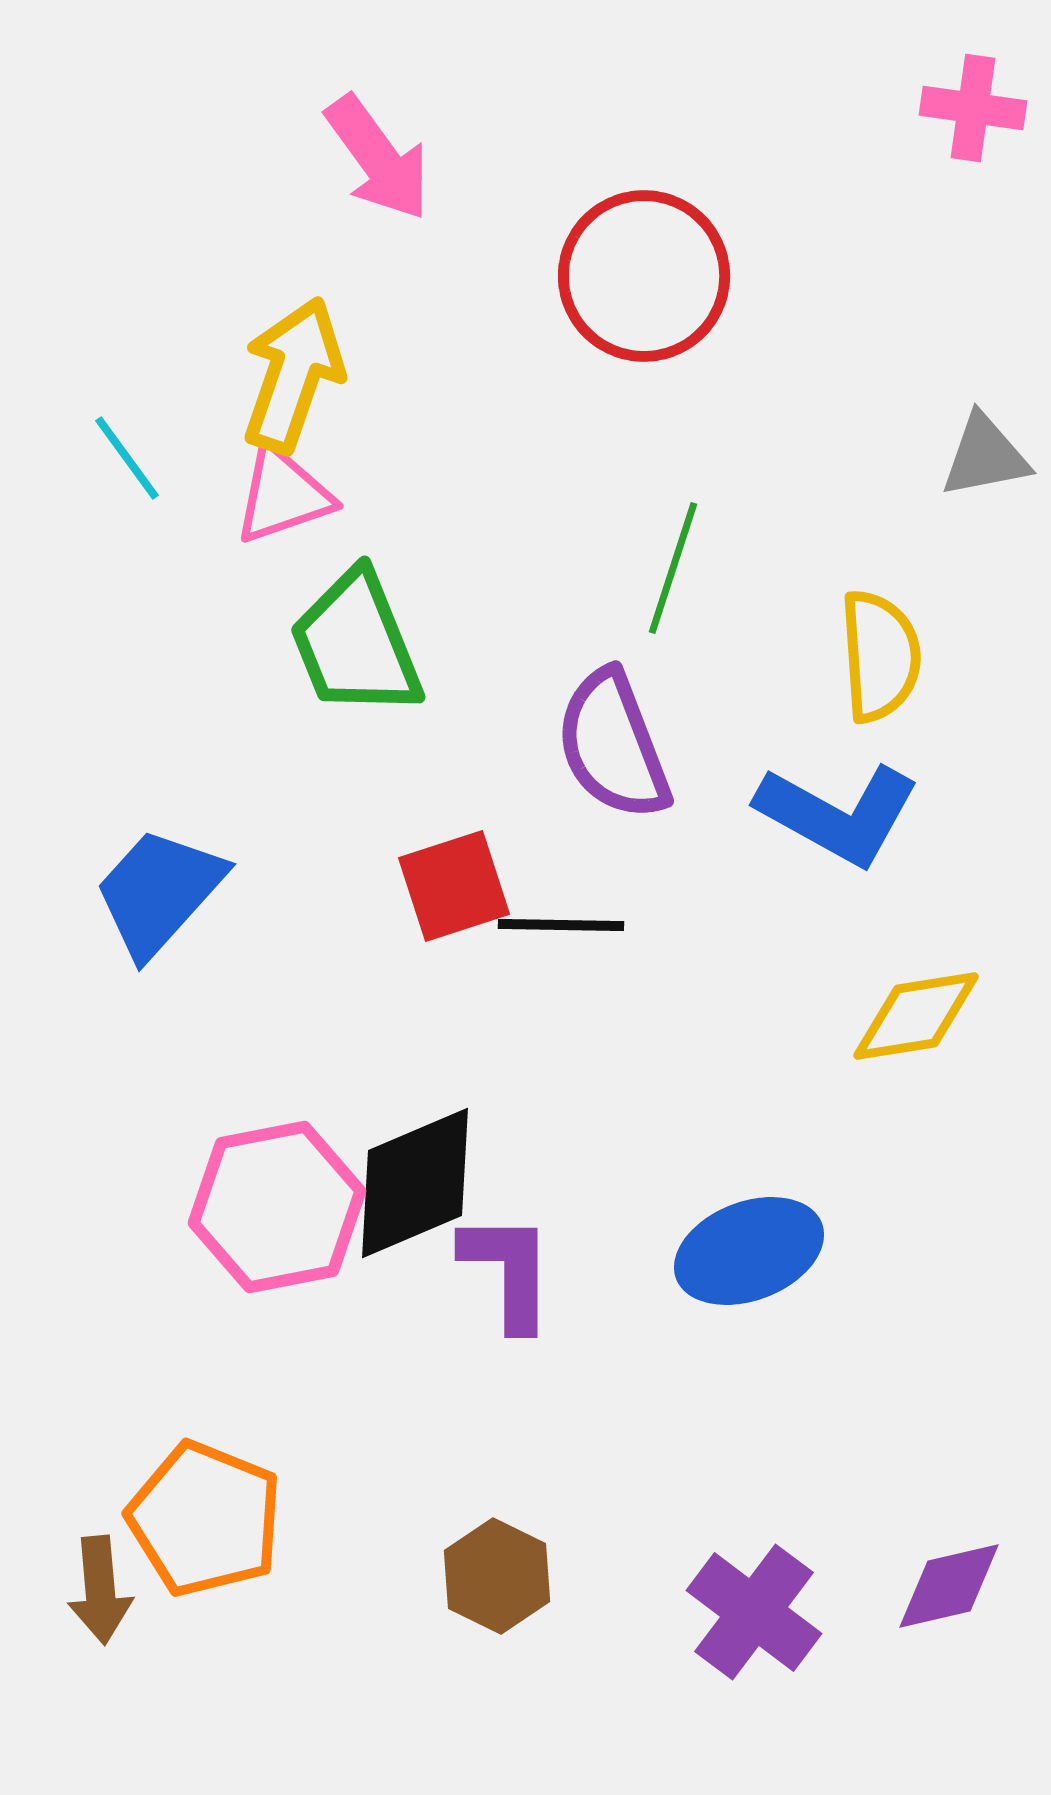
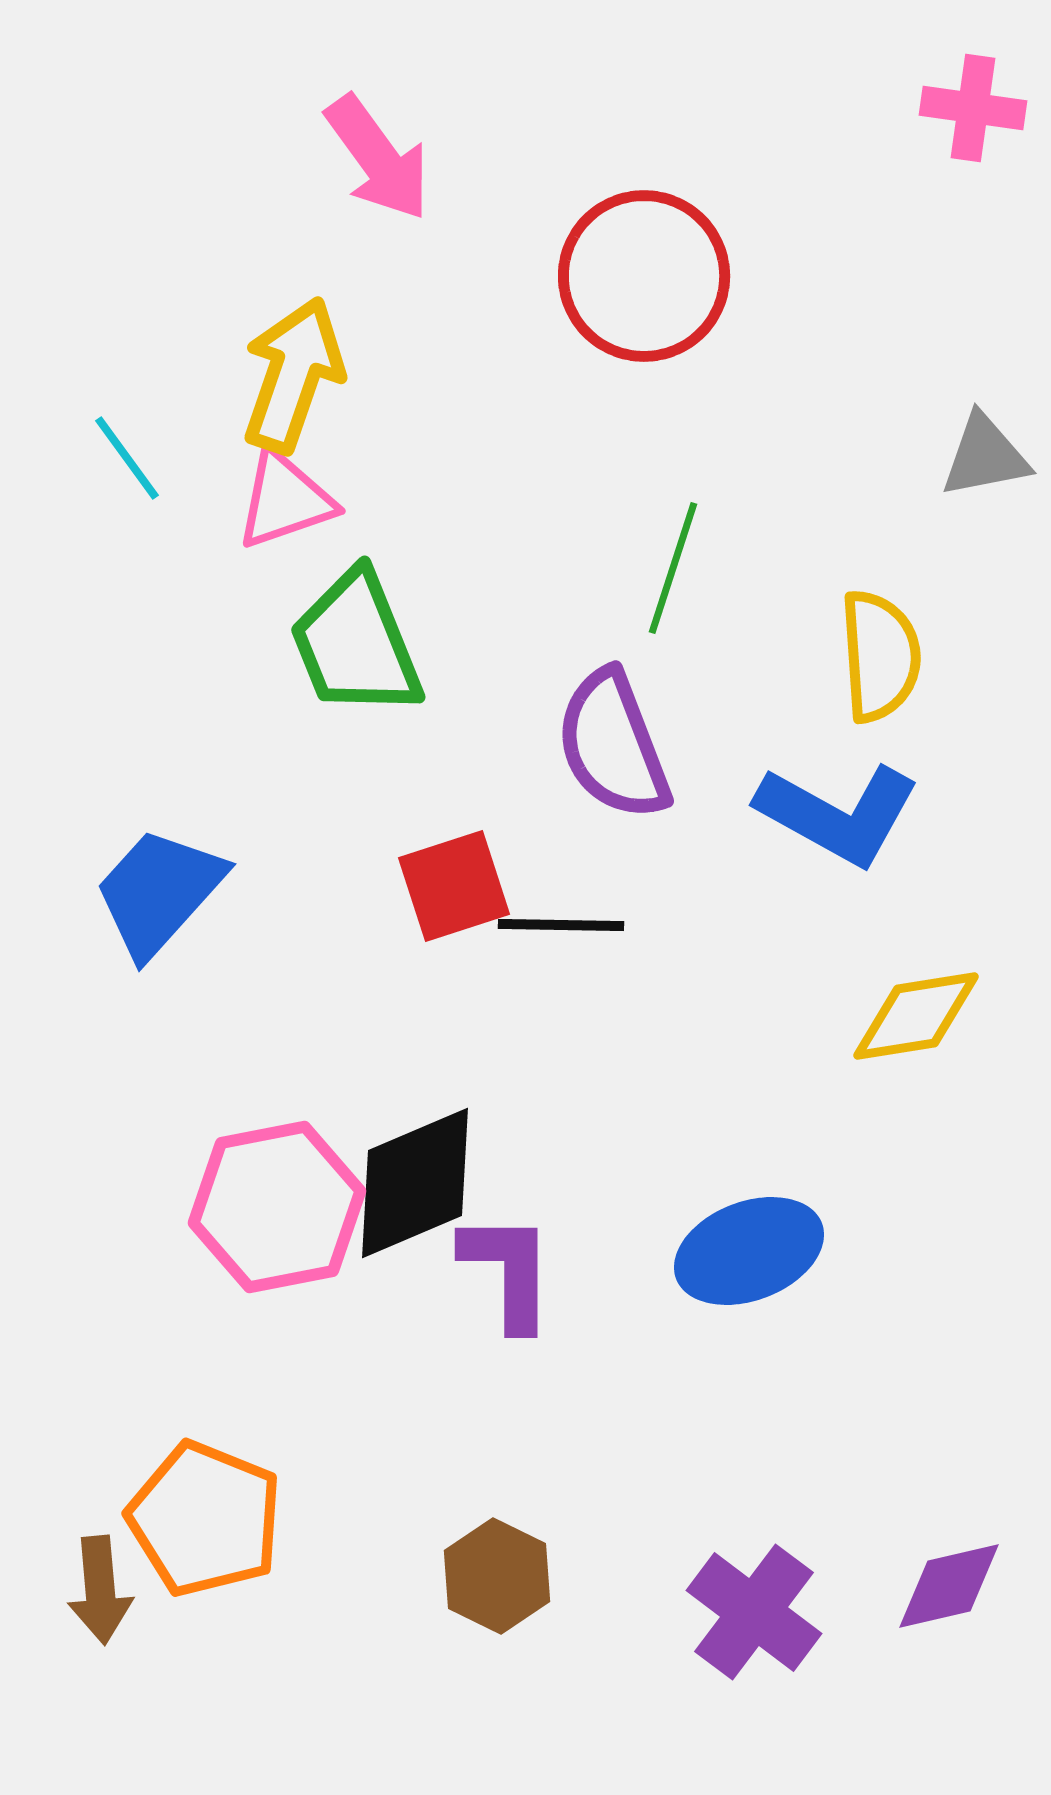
pink triangle: moved 2 px right, 5 px down
